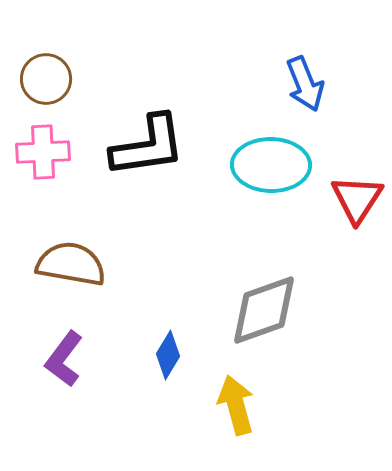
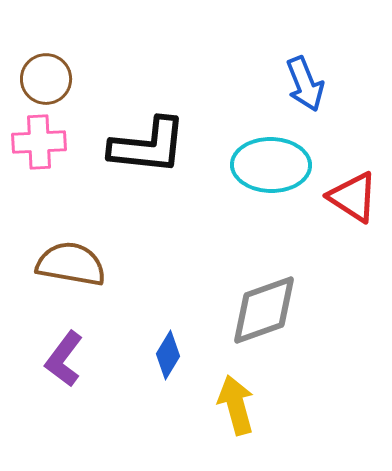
black L-shape: rotated 14 degrees clockwise
pink cross: moved 4 px left, 10 px up
red triangle: moved 4 px left, 2 px up; rotated 30 degrees counterclockwise
